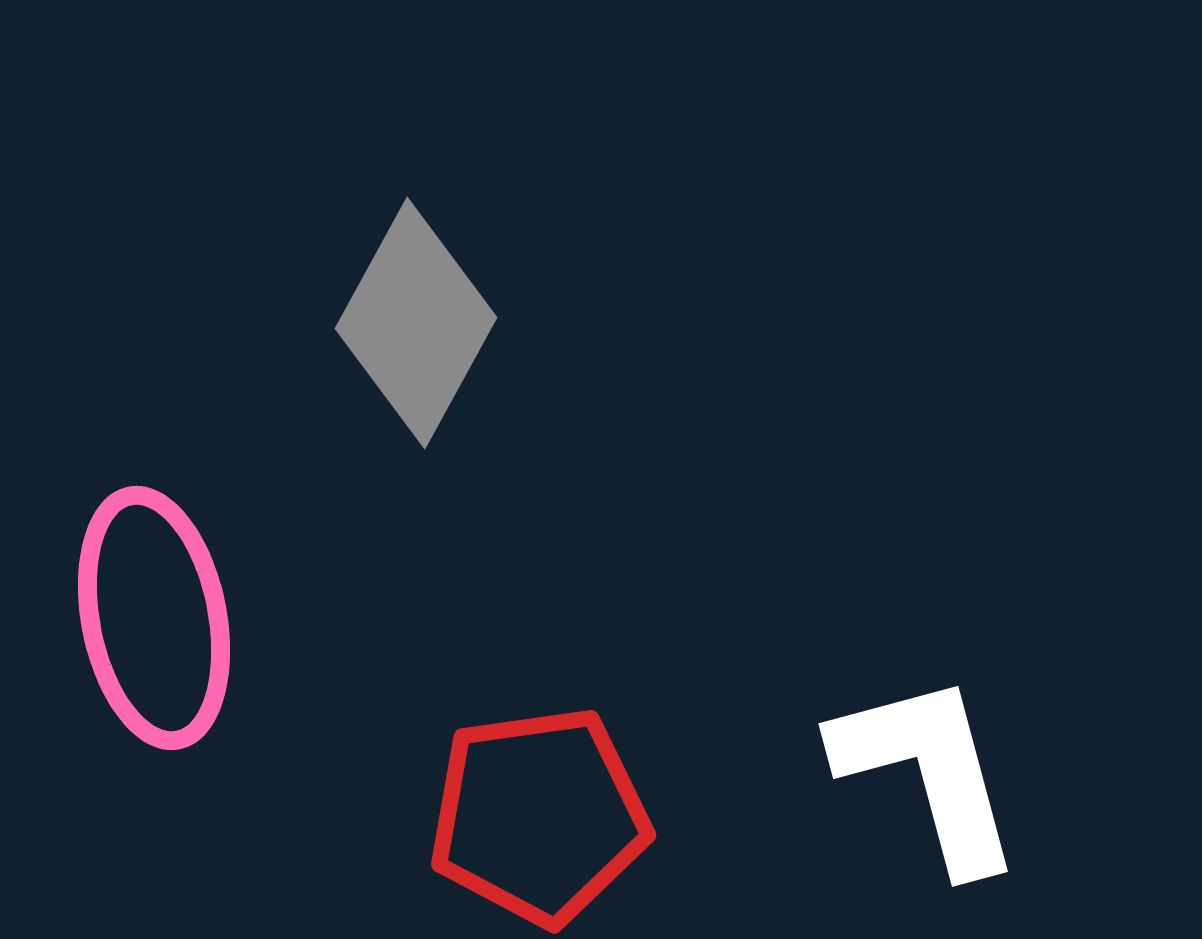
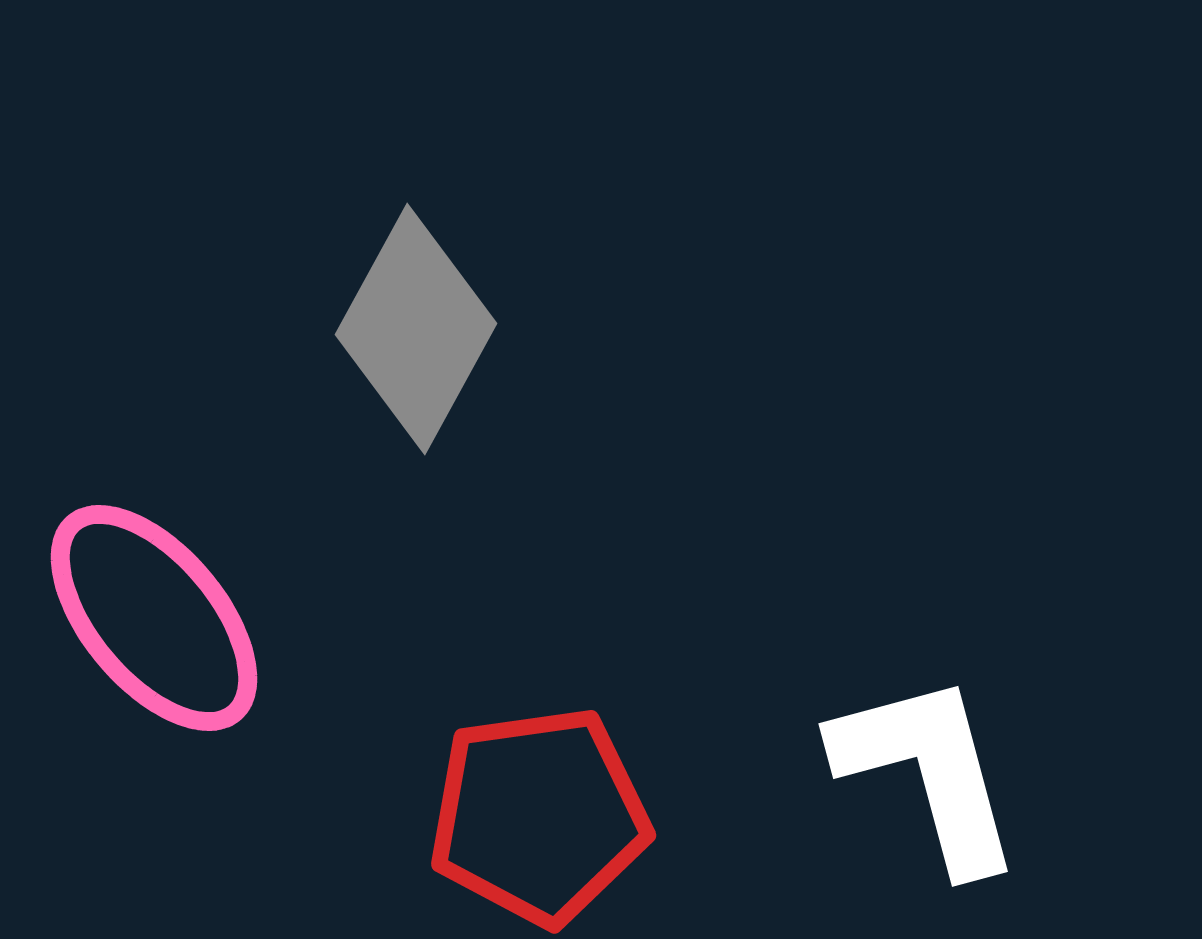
gray diamond: moved 6 px down
pink ellipse: rotated 29 degrees counterclockwise
